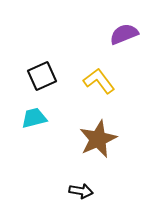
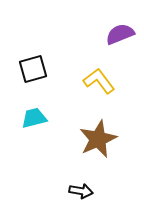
purple semicircle: moved 4 px left
black square: moved 9 px left, 7 px up; rotated 8 degrees clockwise
